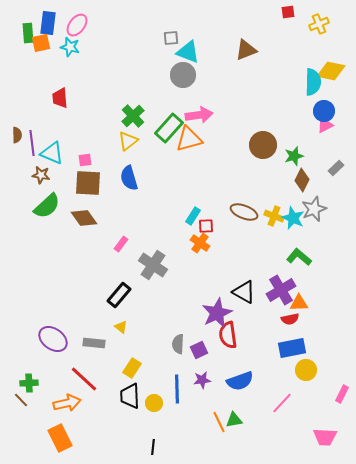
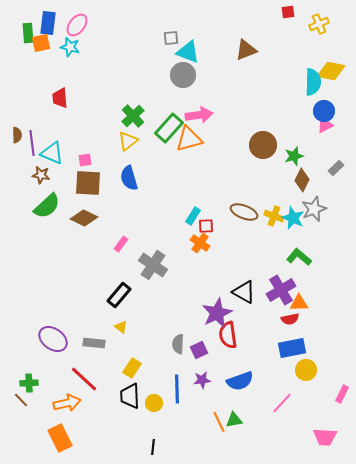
brown diamond at (84, 218): rotated 28 degrees counterclockwise
